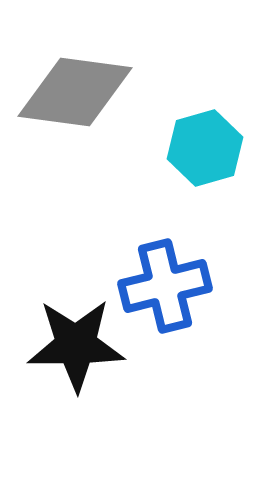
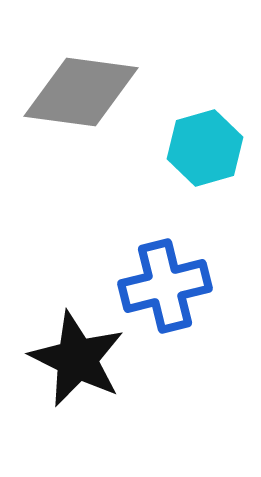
gray diamond: moved 6 px right
black star: moved 1 px right, 14 px down; rotated 26 degrees clockwise
